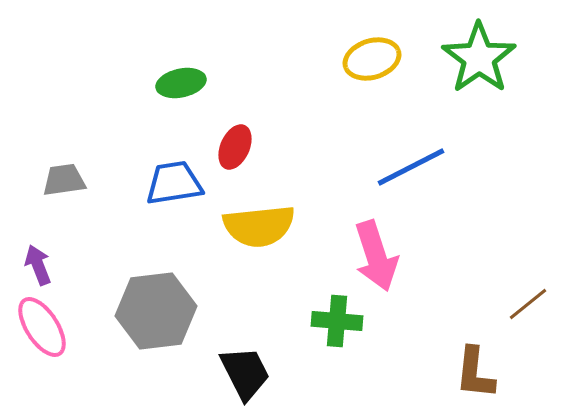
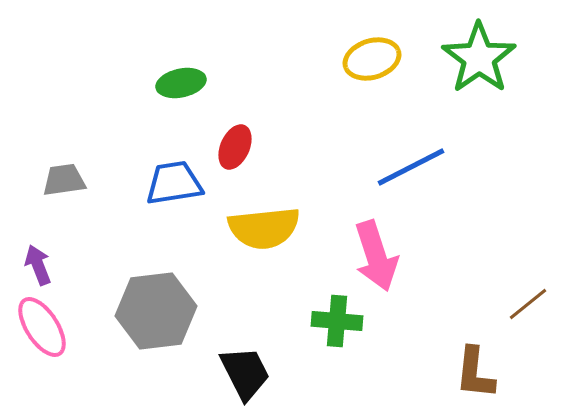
yellow semicircle: moved 5 px right, 2 px down
